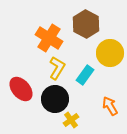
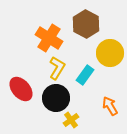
black circle: moved 1 px right, 1 px up
